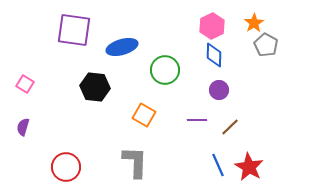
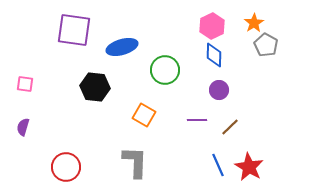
pink square: rotated 24 degrees counterclockwise
